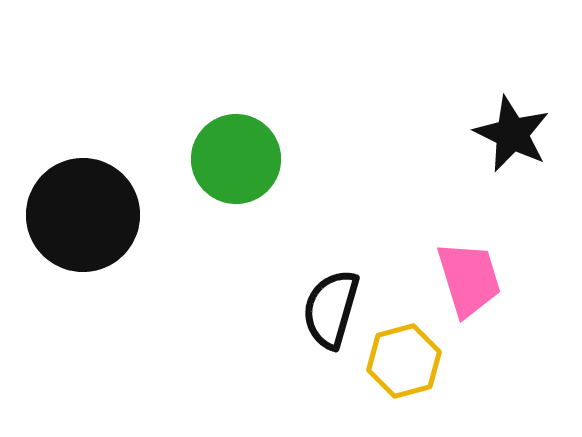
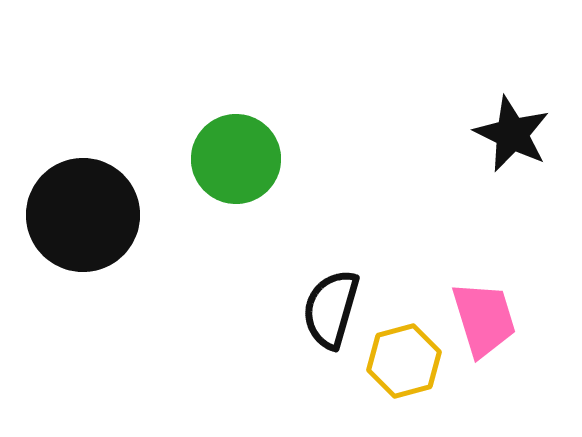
pink trapezoid: moved 15 px right, 40 px down
